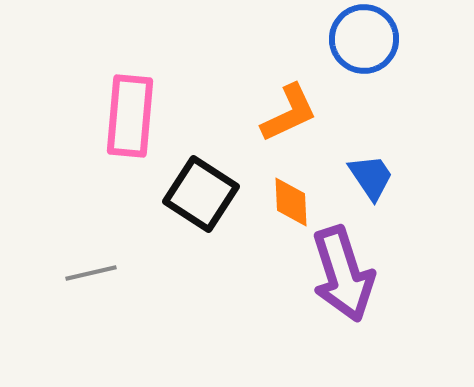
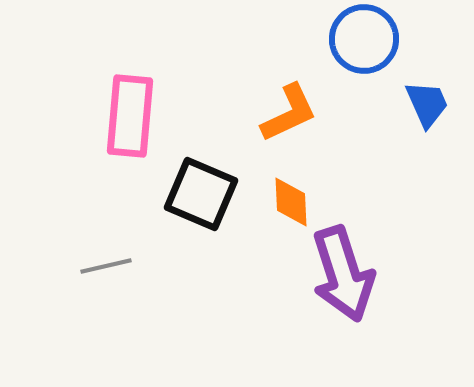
blue trapezoid: moved 56 px right, 73 px up; rotated 10 degrees clockwise
black square: rotated 10 degrees counterclockwise
gray line: moved 15 px right, 7 px up
